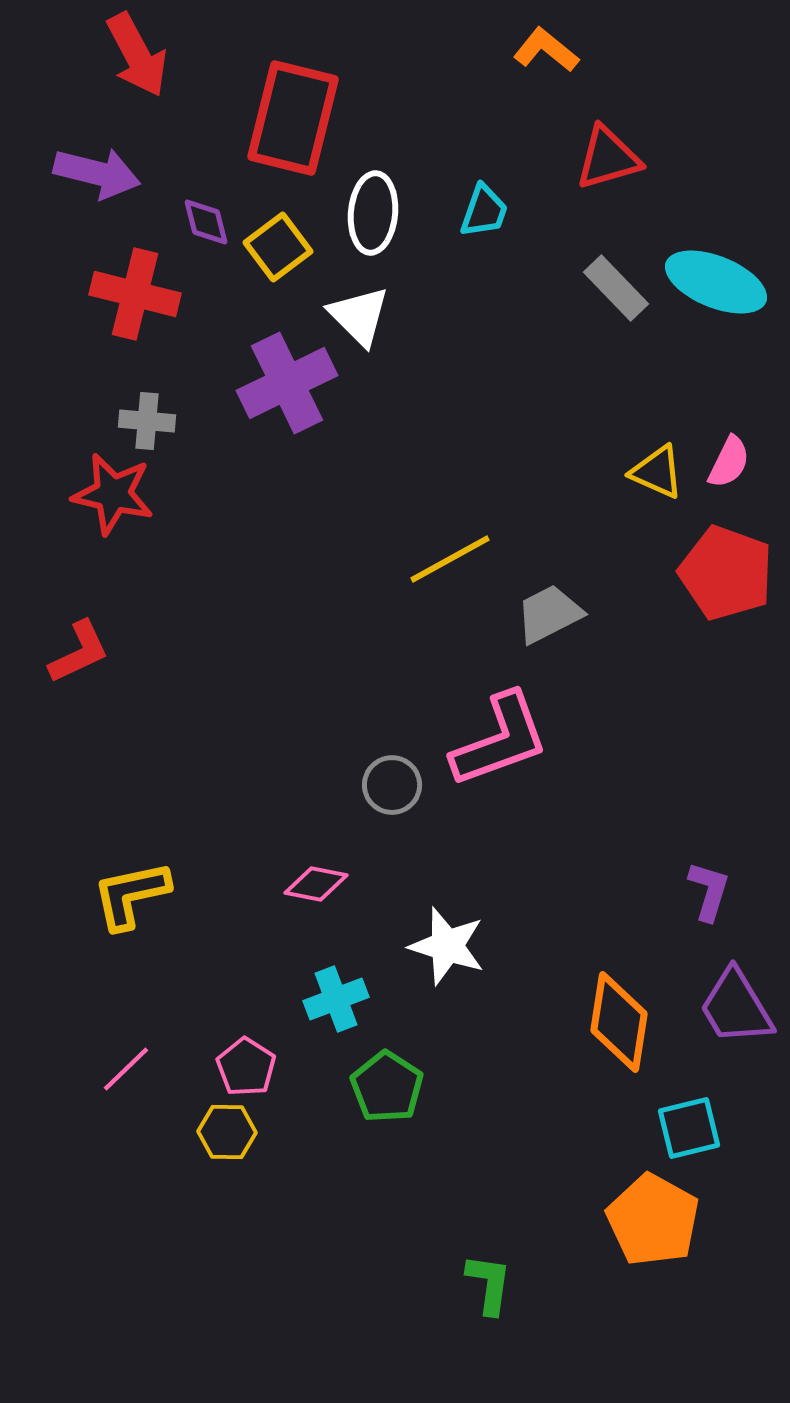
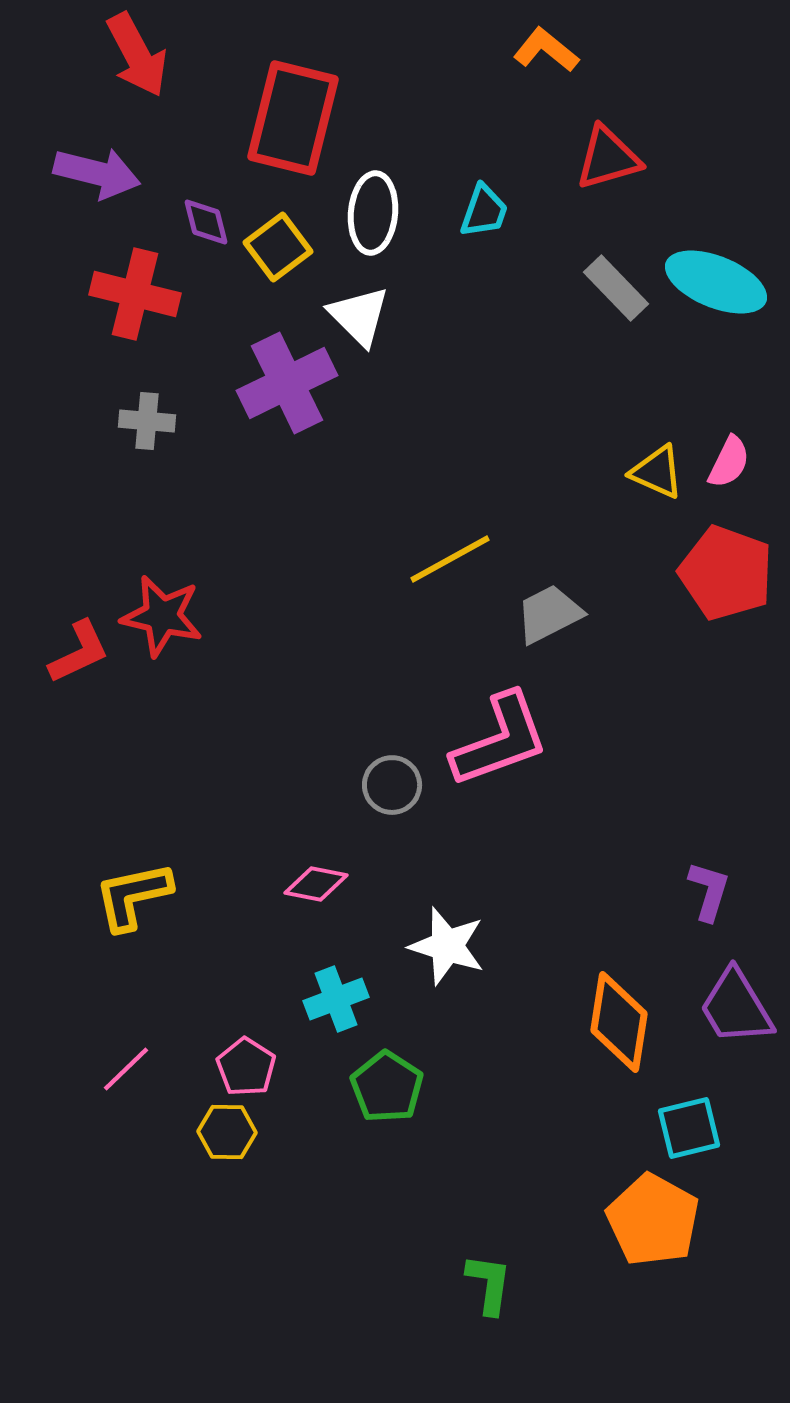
red star: moved 49 px right, 122 px down
yellow L-shape: moved 2 px right, 1 px down
